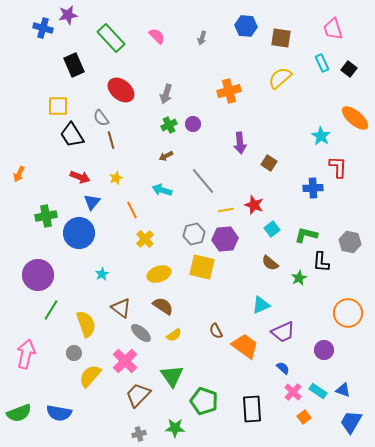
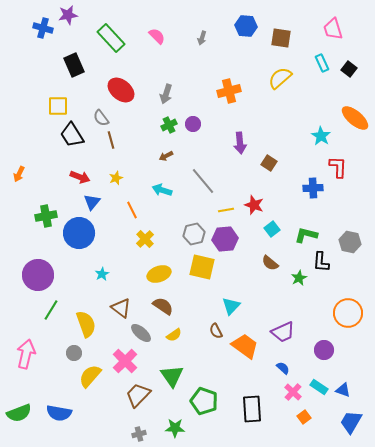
cyan triangle at (261, 305): moved 30 px left, 1 px down; rotated 24 degrees counterclockwise
cyan rectangle at (318, 391): moved 1 px right, 4 px up
